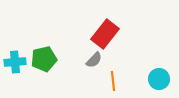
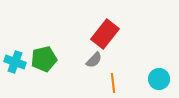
cyan cross: rotated 25 degrees clockwise
orange line: moved 2 px down
